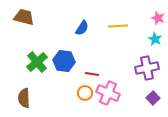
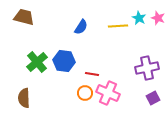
blue semicircle: moved 1 px left, 1 px up
cyan star: moved 16 px left, 21 px up
purple square: rotated 16 degrees clockwise
